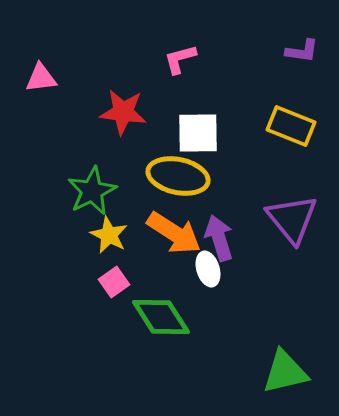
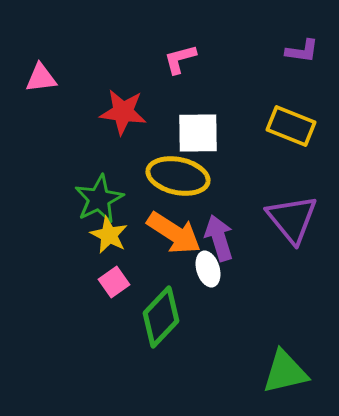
green star: moved 7 px right, 8 px down
green diamond: rotated 76 degrees clockwise
